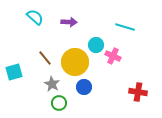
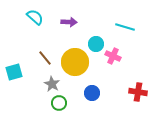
cyan circle: moved 1 px up
blue circle: moved 8 px right, 6 px down
